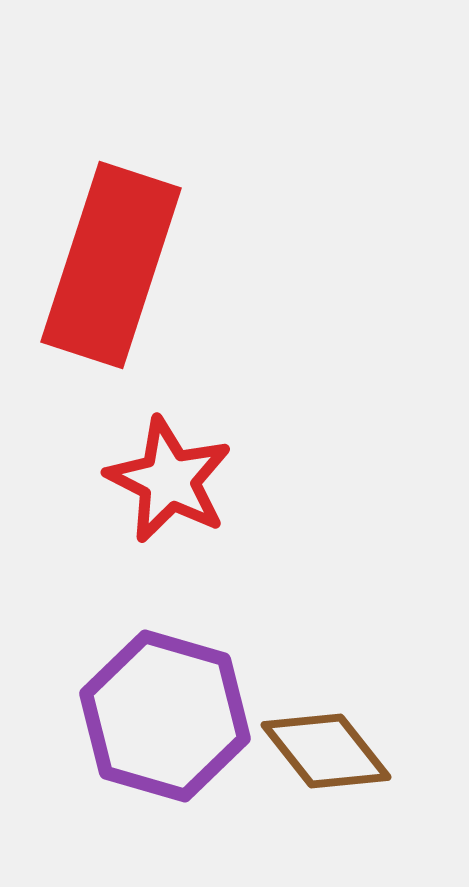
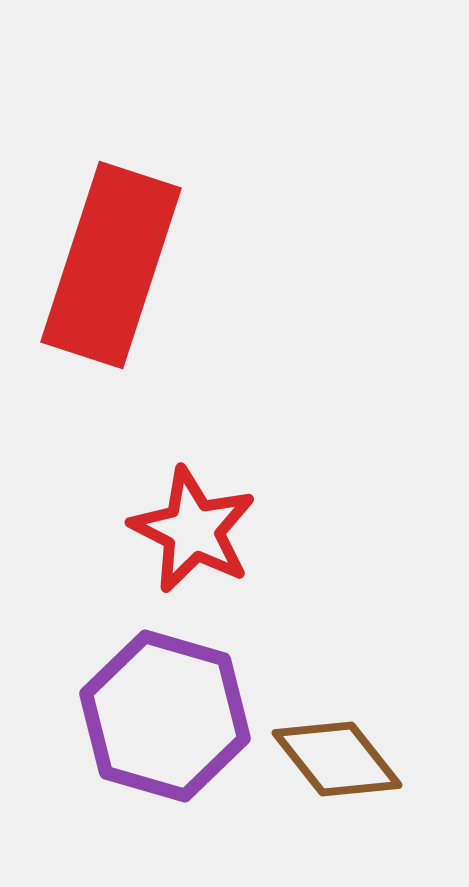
red star: moved 24 px right, 50 px down
brown diamond: moved 11 px right, 8 px down
